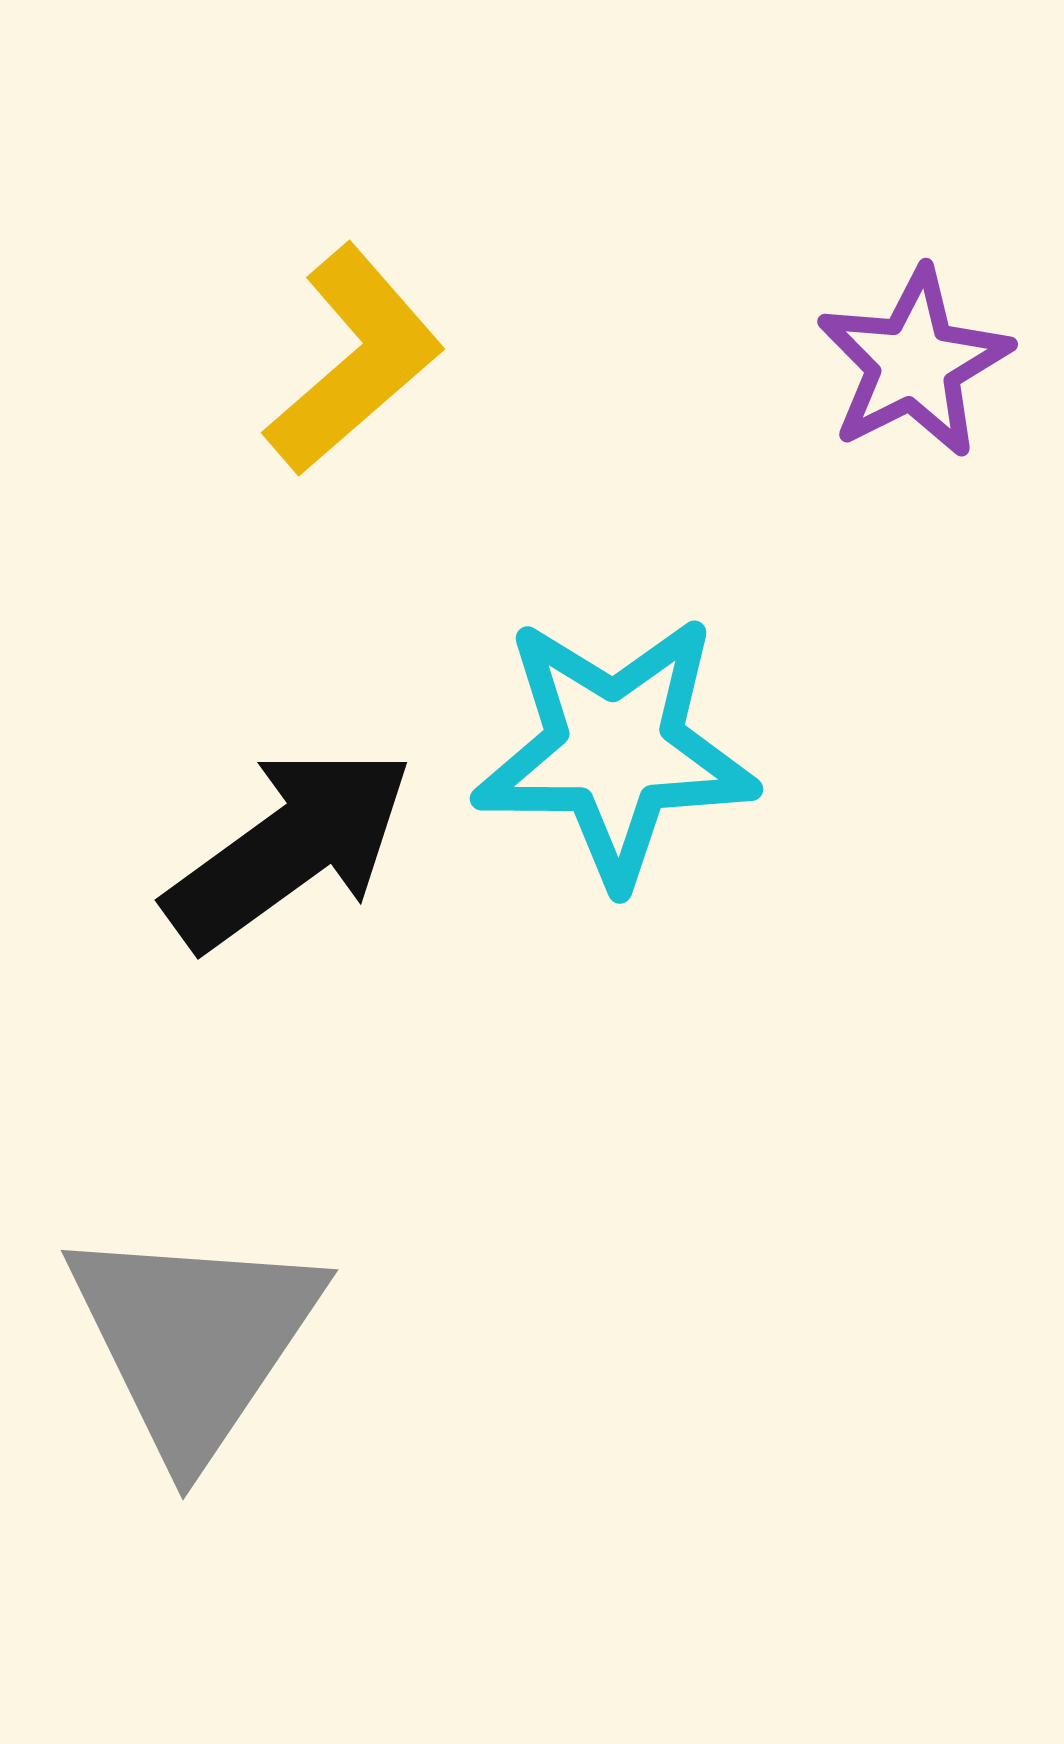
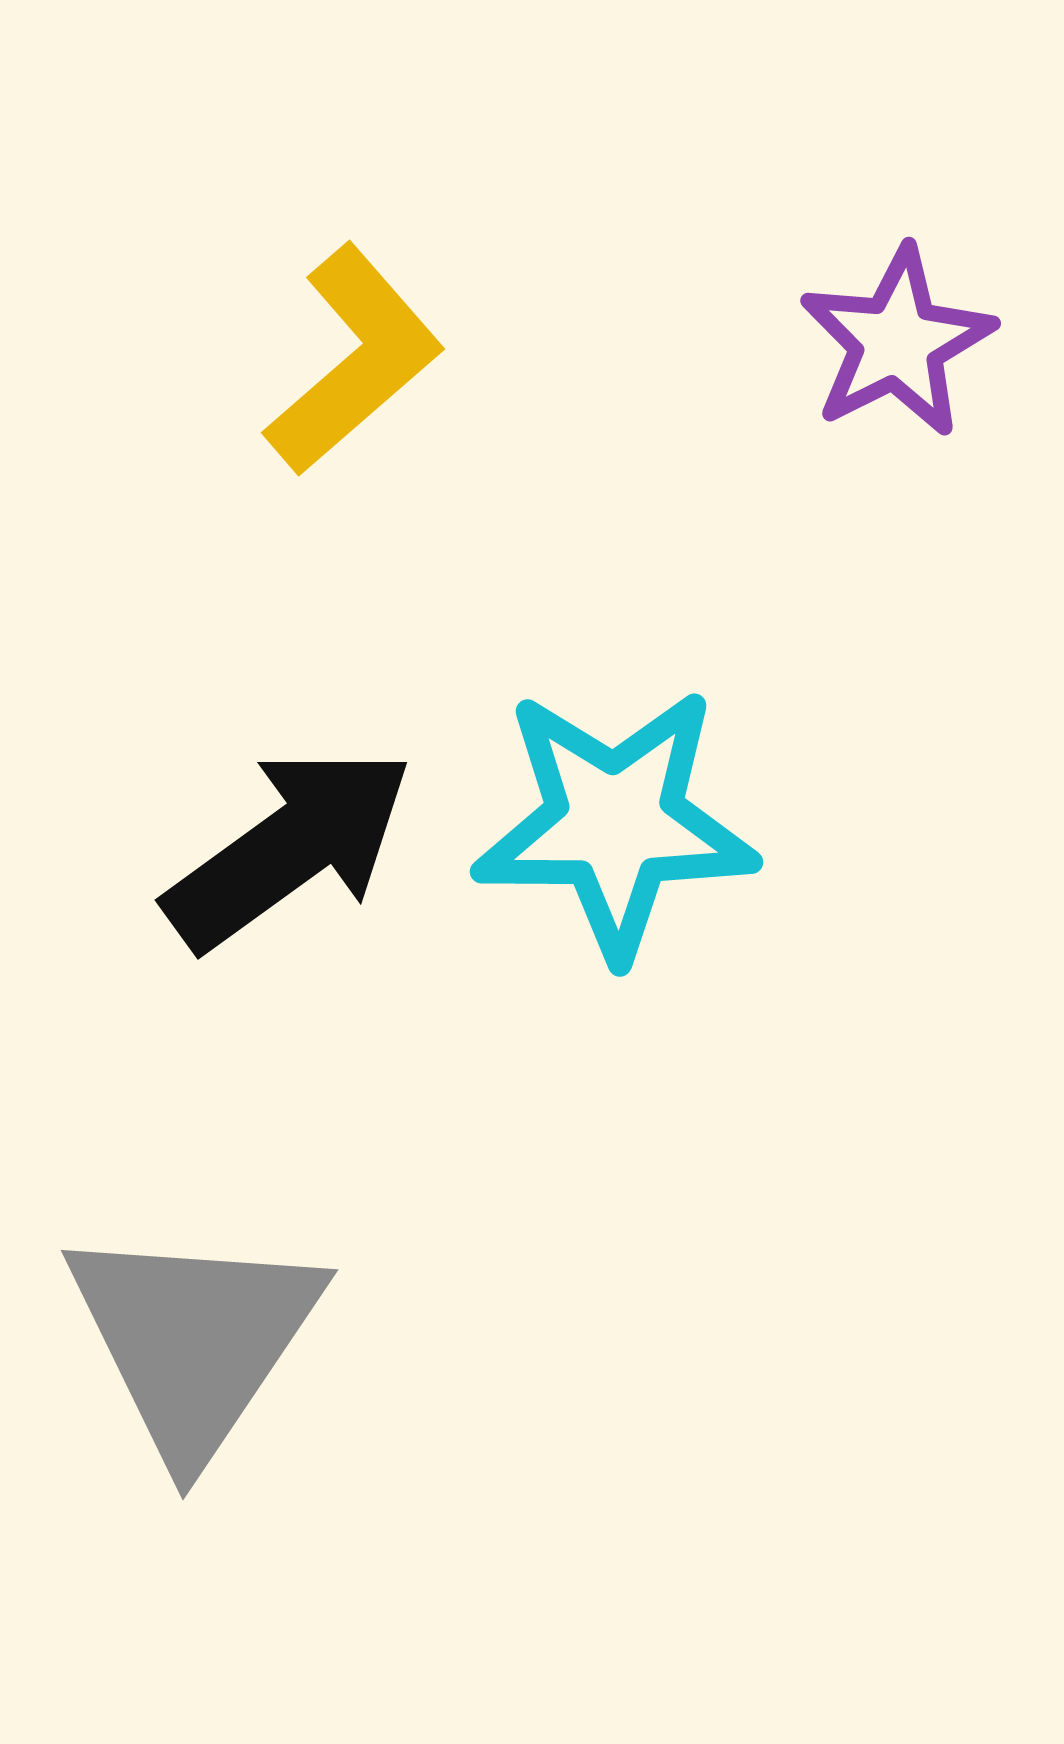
purple star: moved 17 px left, 21 px up
cyan star: moved 73 px down
